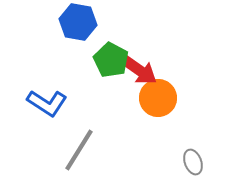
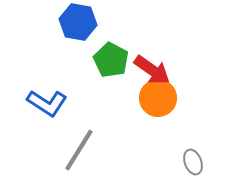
red arrow: moved 13 px right
